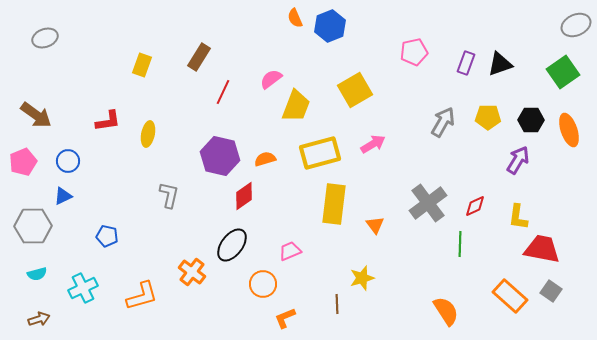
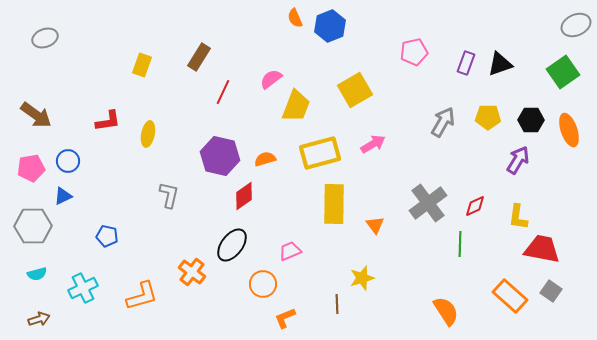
pink pentagon at (23, 162): moved 8 px right, 6 px down; rotated 12 degrees clockwise
yellow rectangle at (334, 204): rotated 6 degrees counterclockwise
